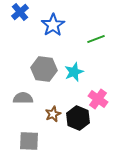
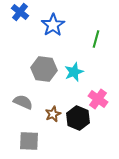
blue cross: rotated 12 degrees counterclockwise
green line: rotated 54 degrees counterclockwise
gray semicircle: moved 4 px down; rotated 24 degrees clockwise
